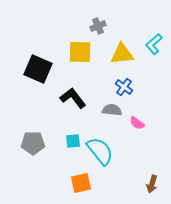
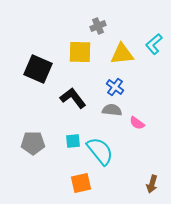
blue cross: moved 9 px left
